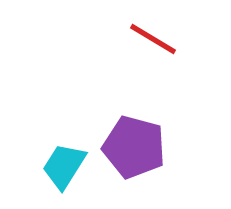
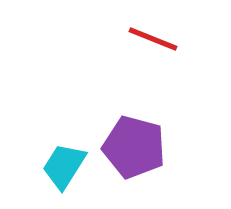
red line: rotated 9 degrees counterclockwise
